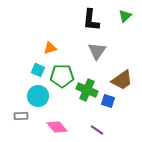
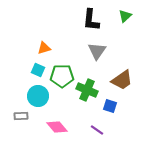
orange triangle: moved 6 px left
blue square: moved 2 px right, 5 px down
